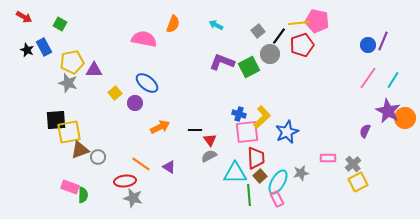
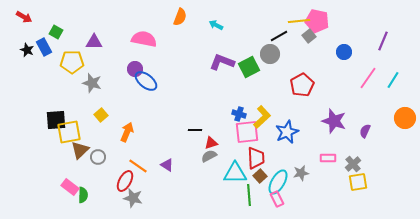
yellow line at (299, 23): moved 2 px up
green square at (60, 24): moved 4 px left, 8 px down
orange semicircle at (173, 24): moved 7 px right, 7 px up
gray square at (258, 31): moved 51 px right, 5 px down
black line at (279, 36): rotated 24 degrees clockwise
red pentagon at (302, 45): moved 40 px down; rotated 10 degrees counterclockwise
blue circle at (368, 45): moved 24 px left, 7 px down
yellow pentagon at (72, 62): rotated 10 degrees clockwise
purple triangle at (94, 70): moved 28 px up
gray star at (68, 83): moved 24 px right
blue ellipse at (147, 83): moved 1 px left, 2 px up
yellow square at (115, 93): moved 14 px left, 22 px down
purple circle at (135, 103): moved 34 px up
purple star at (388, 111): moved 54 px left, 10 px down; rotated 10 degrees counterclockwise
orange arrow at (160, 127): moved 33 px left, 5 px down; rotated 42 degrees counterclockwise
red triangle at (210, 140): moved 1 px right, 3 px down; rotated 48 degrees clockwise
brown triangle at (80, 150): rotated 24 degrees counterclockwise
orange line at (141, 164): moved 3 px left, 2 px down
purple triangle at (169, 167): moved 2 px left, 2 px up
red ellipse at (125, 181): rotated 55 degrees counterclockwise
yellow square at (358, 182): rotated 18 degrees clockwise
pink rectangle at (70, 187): rotated 18 degrees clockwise
